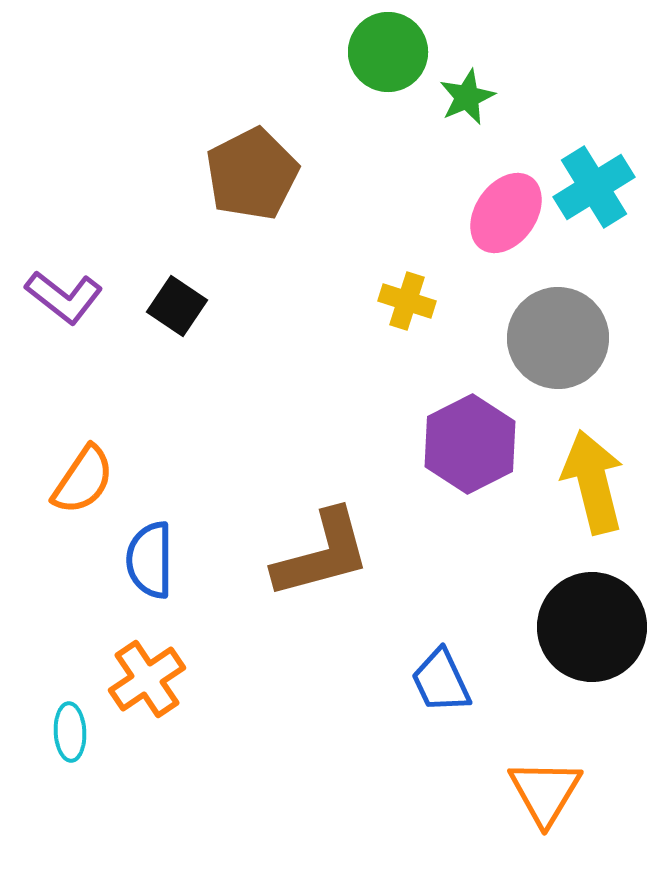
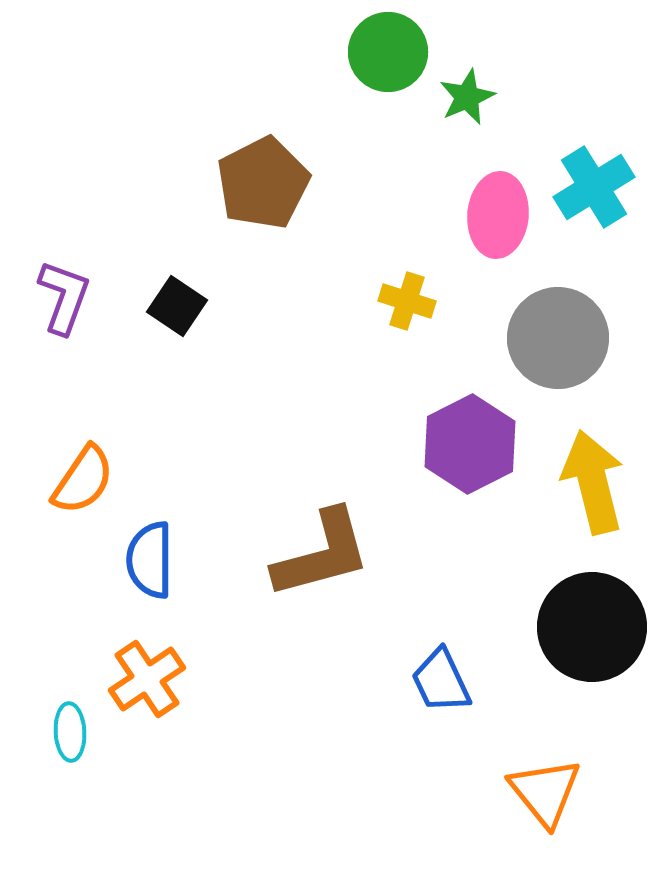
brown pentagon: moved 11 px right, 9 px down
pink ellipse: moved 8 px left, 2 px down; rotated 30 degrees counterclockwise
purple L-shape: rotated 108 degrees counterclockwise
orange triangle: rotated 10 degrees counterclockwise
